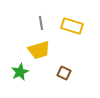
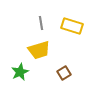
brown square: rotated 32 degrees clockwise
